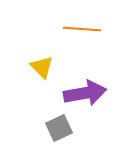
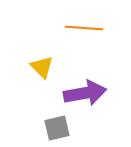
orange line: moved 2 px right, 1 px up
gray square: moved 2 px left; rotated 12 degrees clockwise
